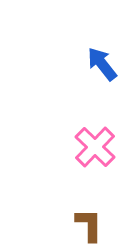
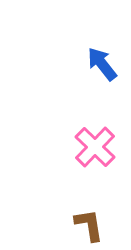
brown L-shape: rotated 9 degrees counterclockwise
